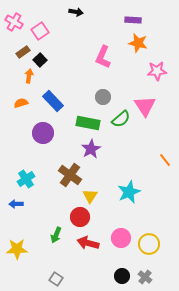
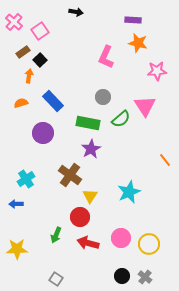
pink cross: rotated 12 degrees clockwise
pink L-shape: moved 3 px right
